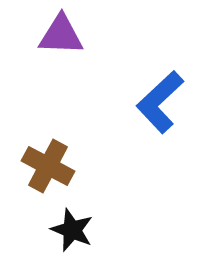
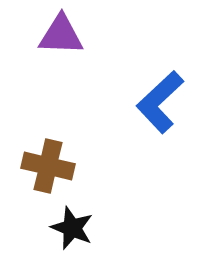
brown cross: rotated 15 degrees counterclockwise
black star: moved 2 px up
